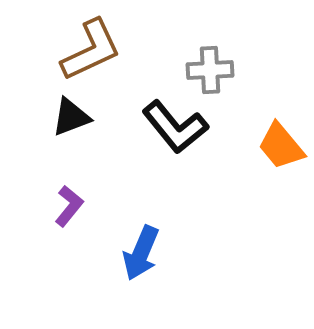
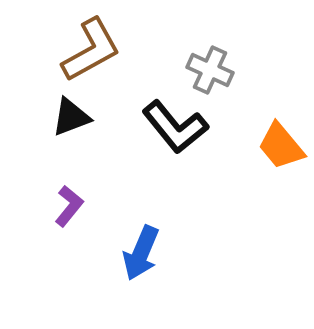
brown L-shape: rotated 4 degrees counterclockwise
gray cross: rotated 27 degrees clockwise
